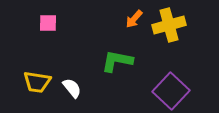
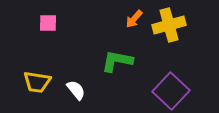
white semicircle: moved 4 px right, 2 px down
